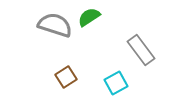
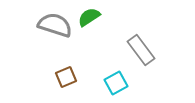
brown square: rotated 10 degrees clockwise
